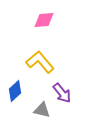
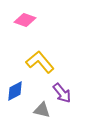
pink diamond: moved 19 px left; rotated 25 degrees clockwise
blue diamond: rotated 15 degrees clockwise
